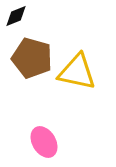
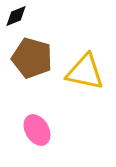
yellow triangle: moved 8 px right
pink ellipse: moved 7 px left, 12 px up
